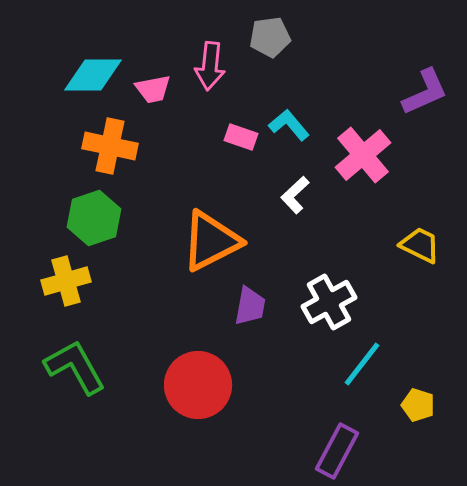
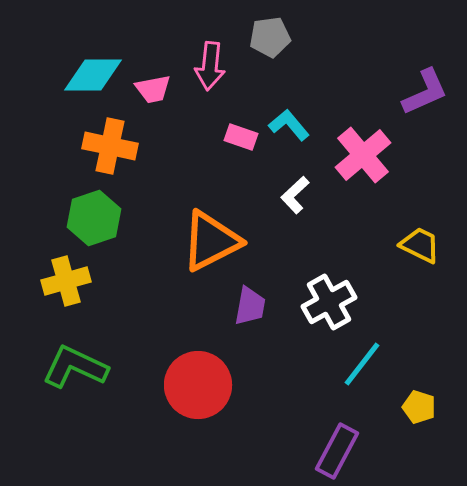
green L-shape: rotated 36 degrees counterclockwise
yellow pentagon: moved 1 px right, 2 px down
